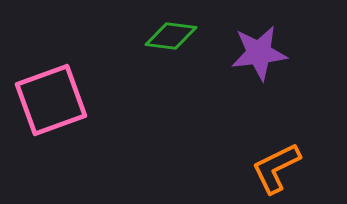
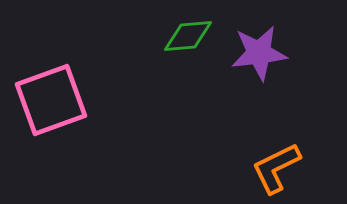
green diamond: moved 17 px right; rotated 12 degrees counterclockwise
